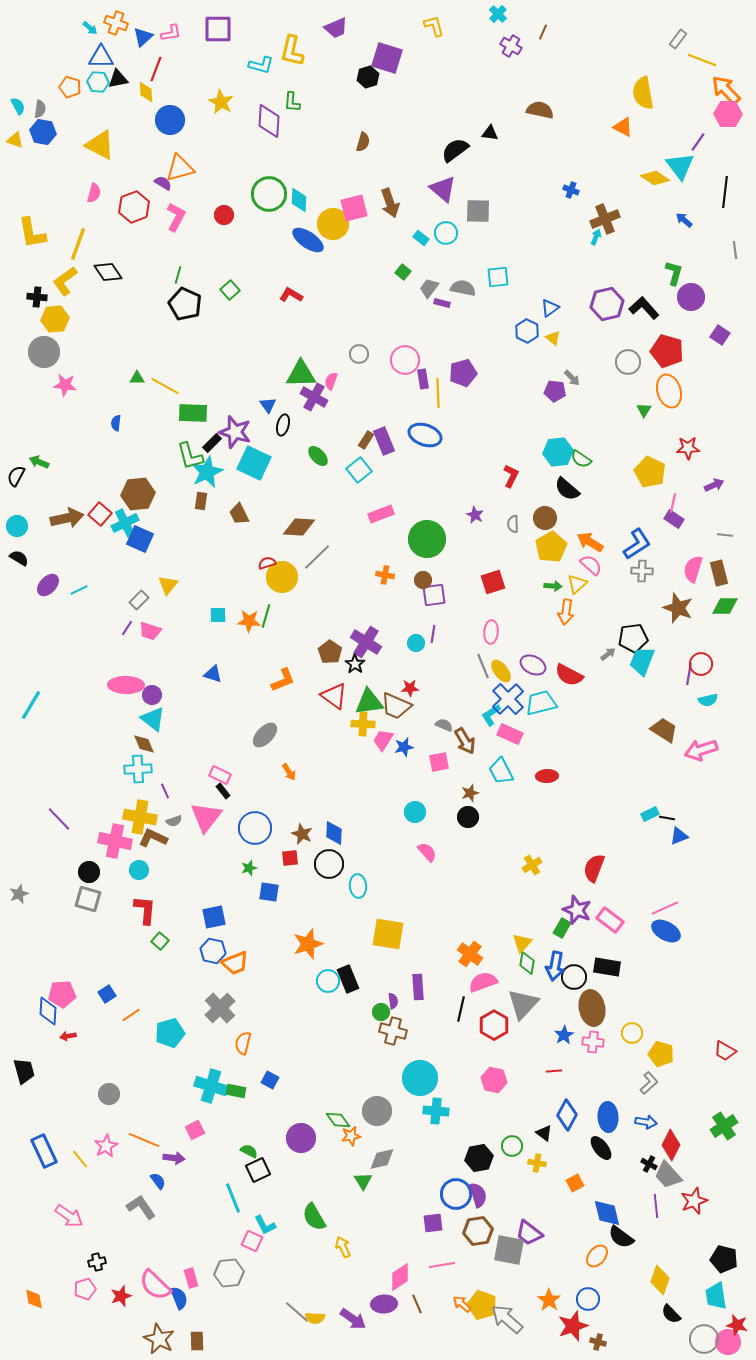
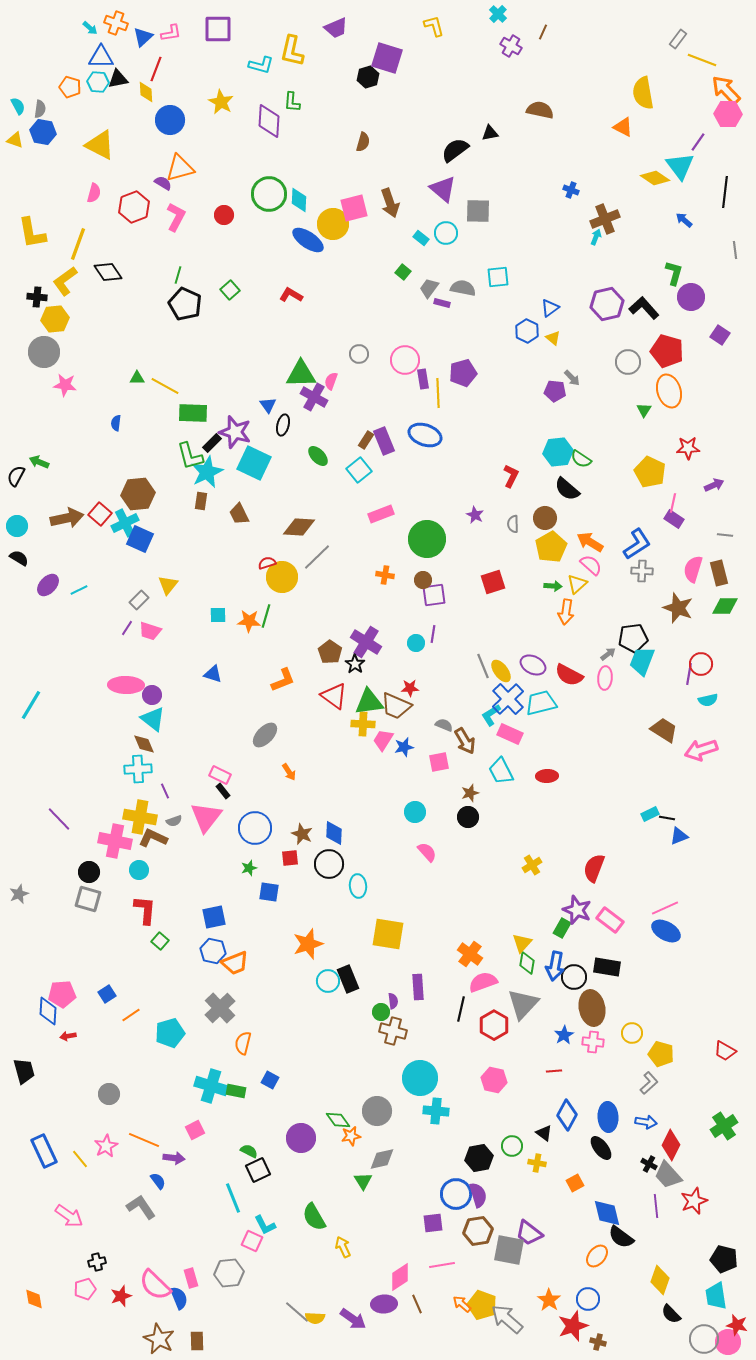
black triangle at (490, 133): rotated 18 degrees counterclockwise
pink ellipse at (491, 632): moved 114 px right, 46 px down
